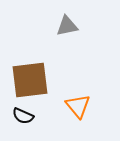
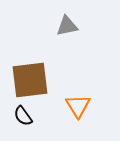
orange triangle: rotated 8 degrees clockwise
black semicircle: rotated 30 degrees clockwise
